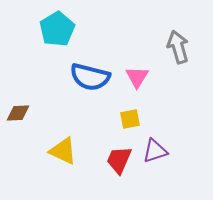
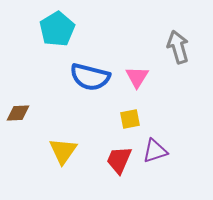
yellow triangle: rotated 40 degrees clockwise
